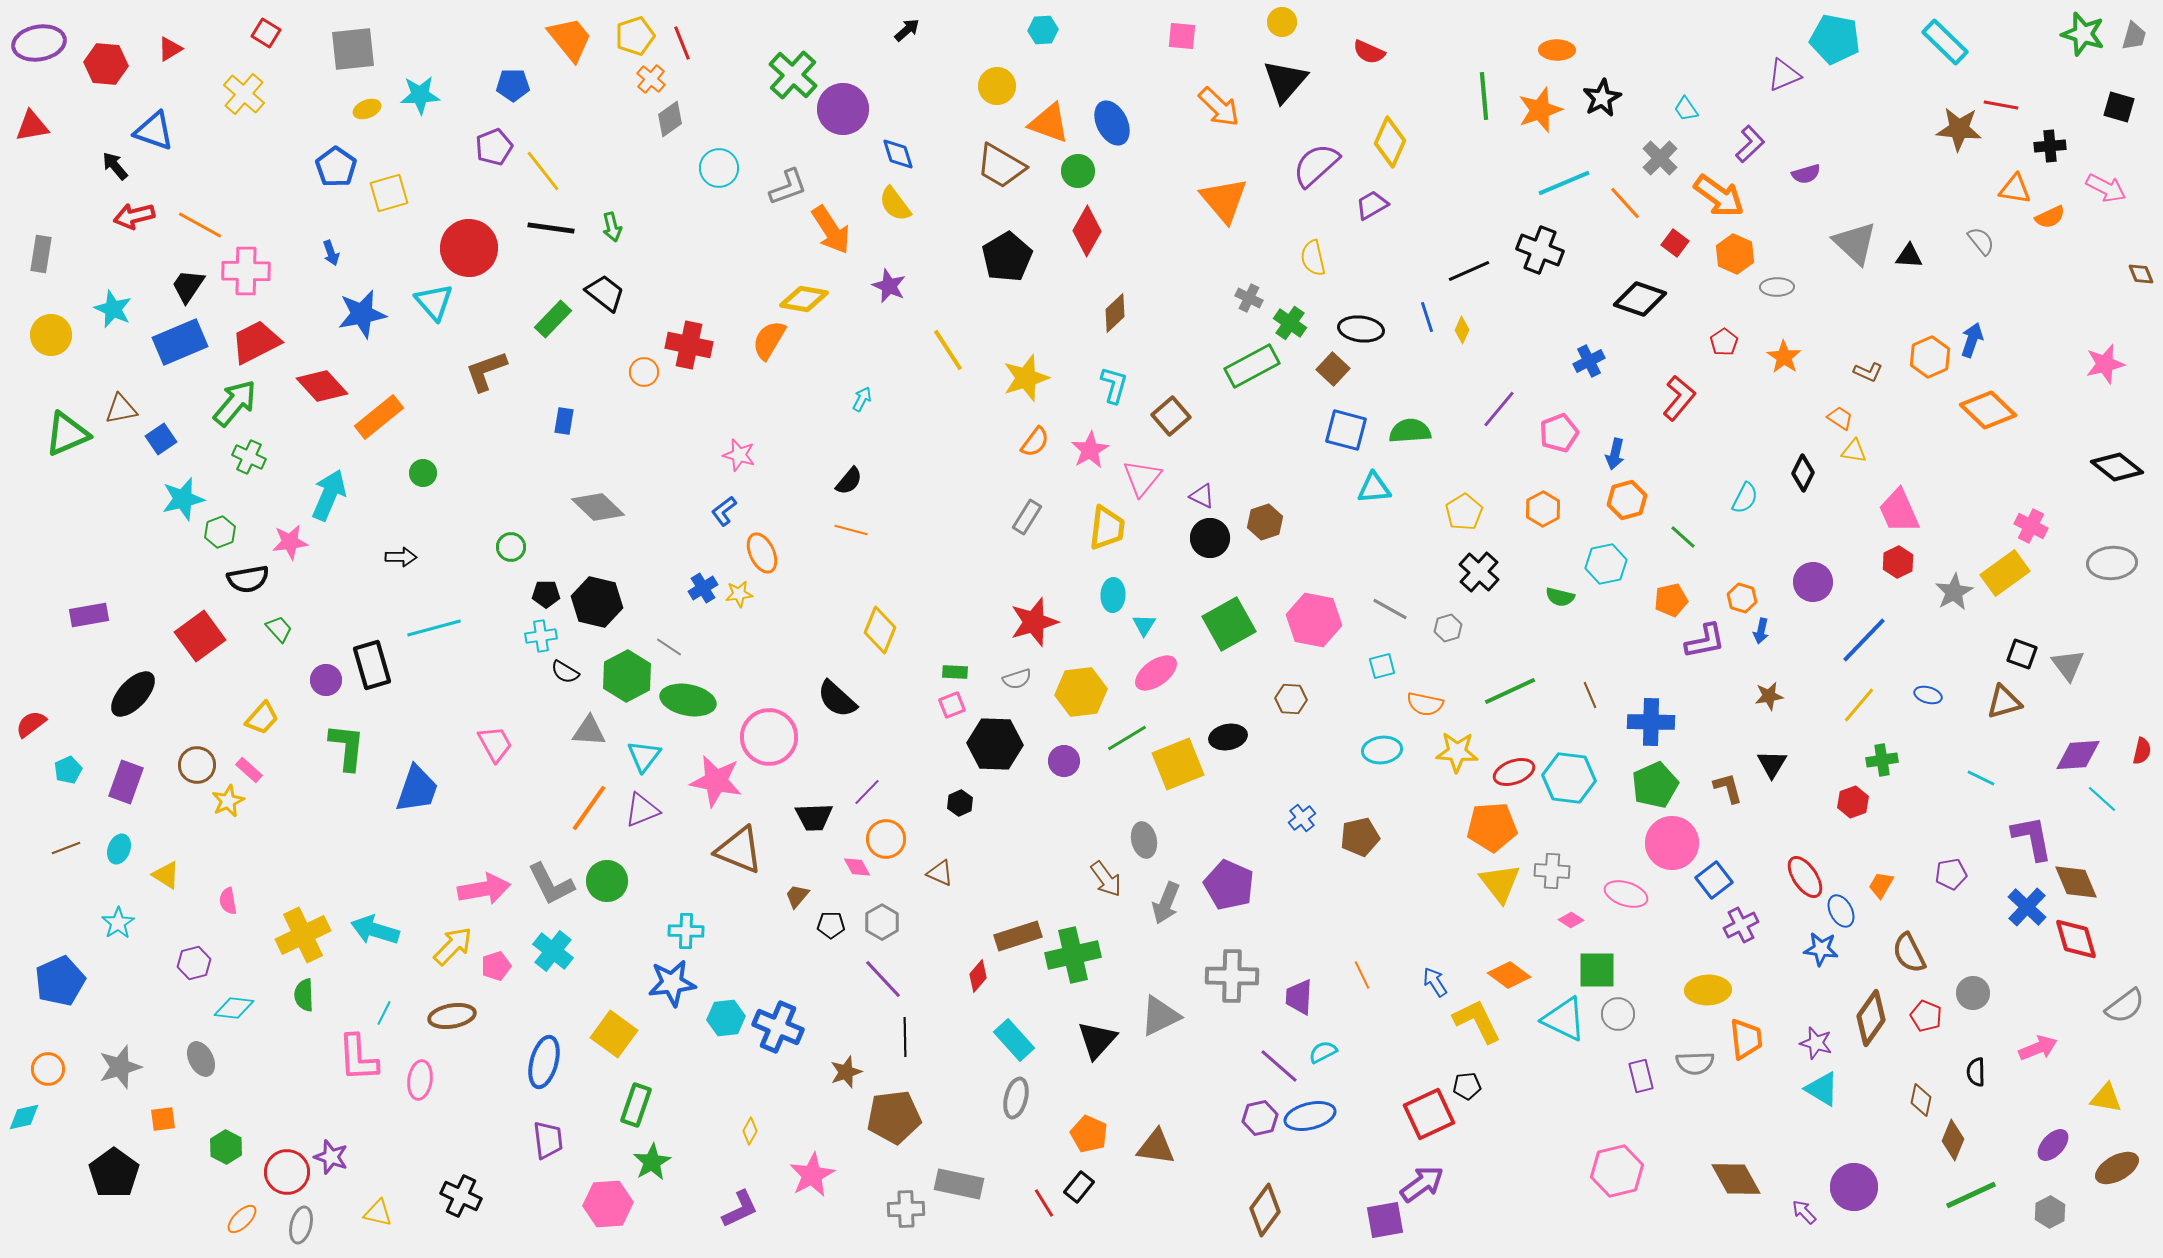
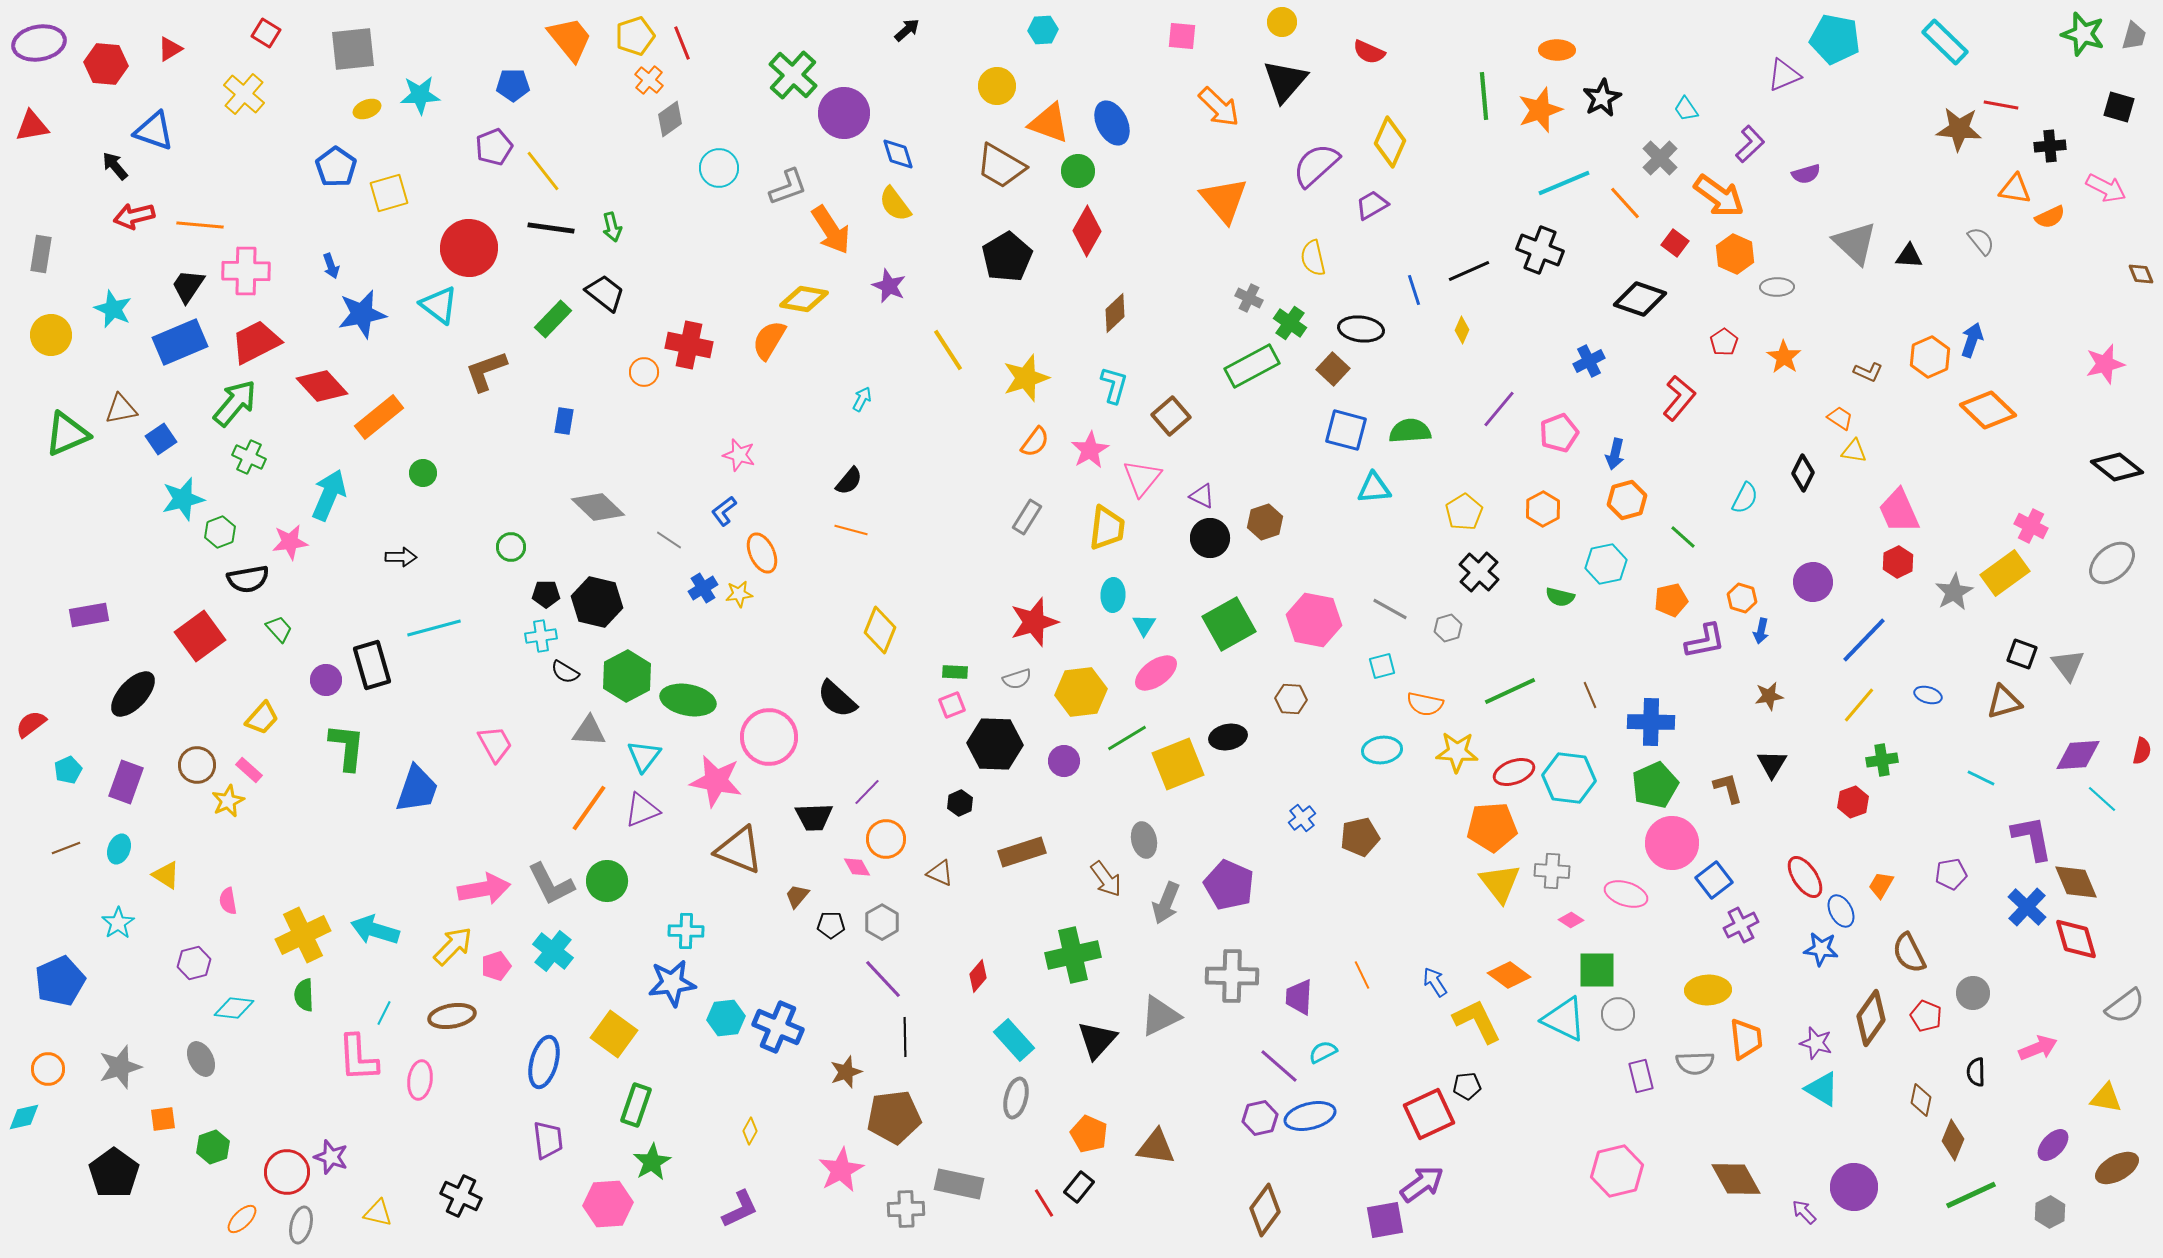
orange cross at (651, 79): moved 2 px left, 1 px down
purple circle at (843, 109): moved 1 px right, 4 px down
orange line at (200, 225): rotated 24 degrees counterclockwise
blue arrow at (331, 253): moved 13 px down
cyan triangle at (434, 302): moved 5 px right, 3 px down; rotated 12 degrees counterclockwise
blue line at (1427, 317): moved 13 px left, 27 px up
gray ellipse at (2112, 563): rotated 36 degrees counterclockwise
gray line at (669, 647): moved 107 px up
brown rectangle at (1018, 936): moved 4 px right, 84 px up
green hexagon at (226, 1147): moved 13 px left; rotated 12 degrees clockwise
pink star at (812, 1175): moved 29 px right, 5 px up
